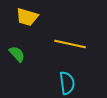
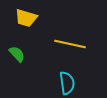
yellow trapezoid: moved 1 px left, 1 px down
